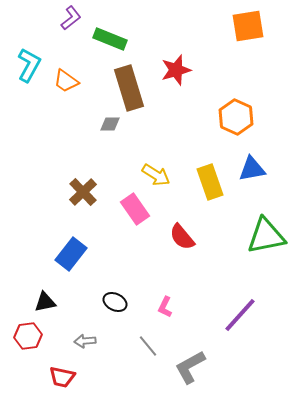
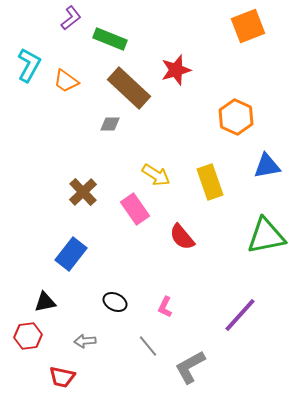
orange square: rotated 12 degrees counterclockwise
brown rectangle: rotated 30 degrees counterclockwise
blue triangle: moved 15 px right, 3 px up
